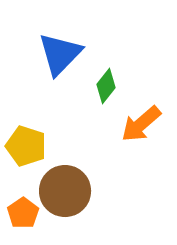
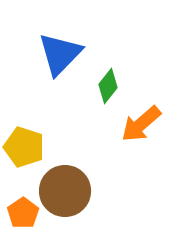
green diamond: moved 2 px right
yellow pentagon: moved 2 px left, 1 px down
